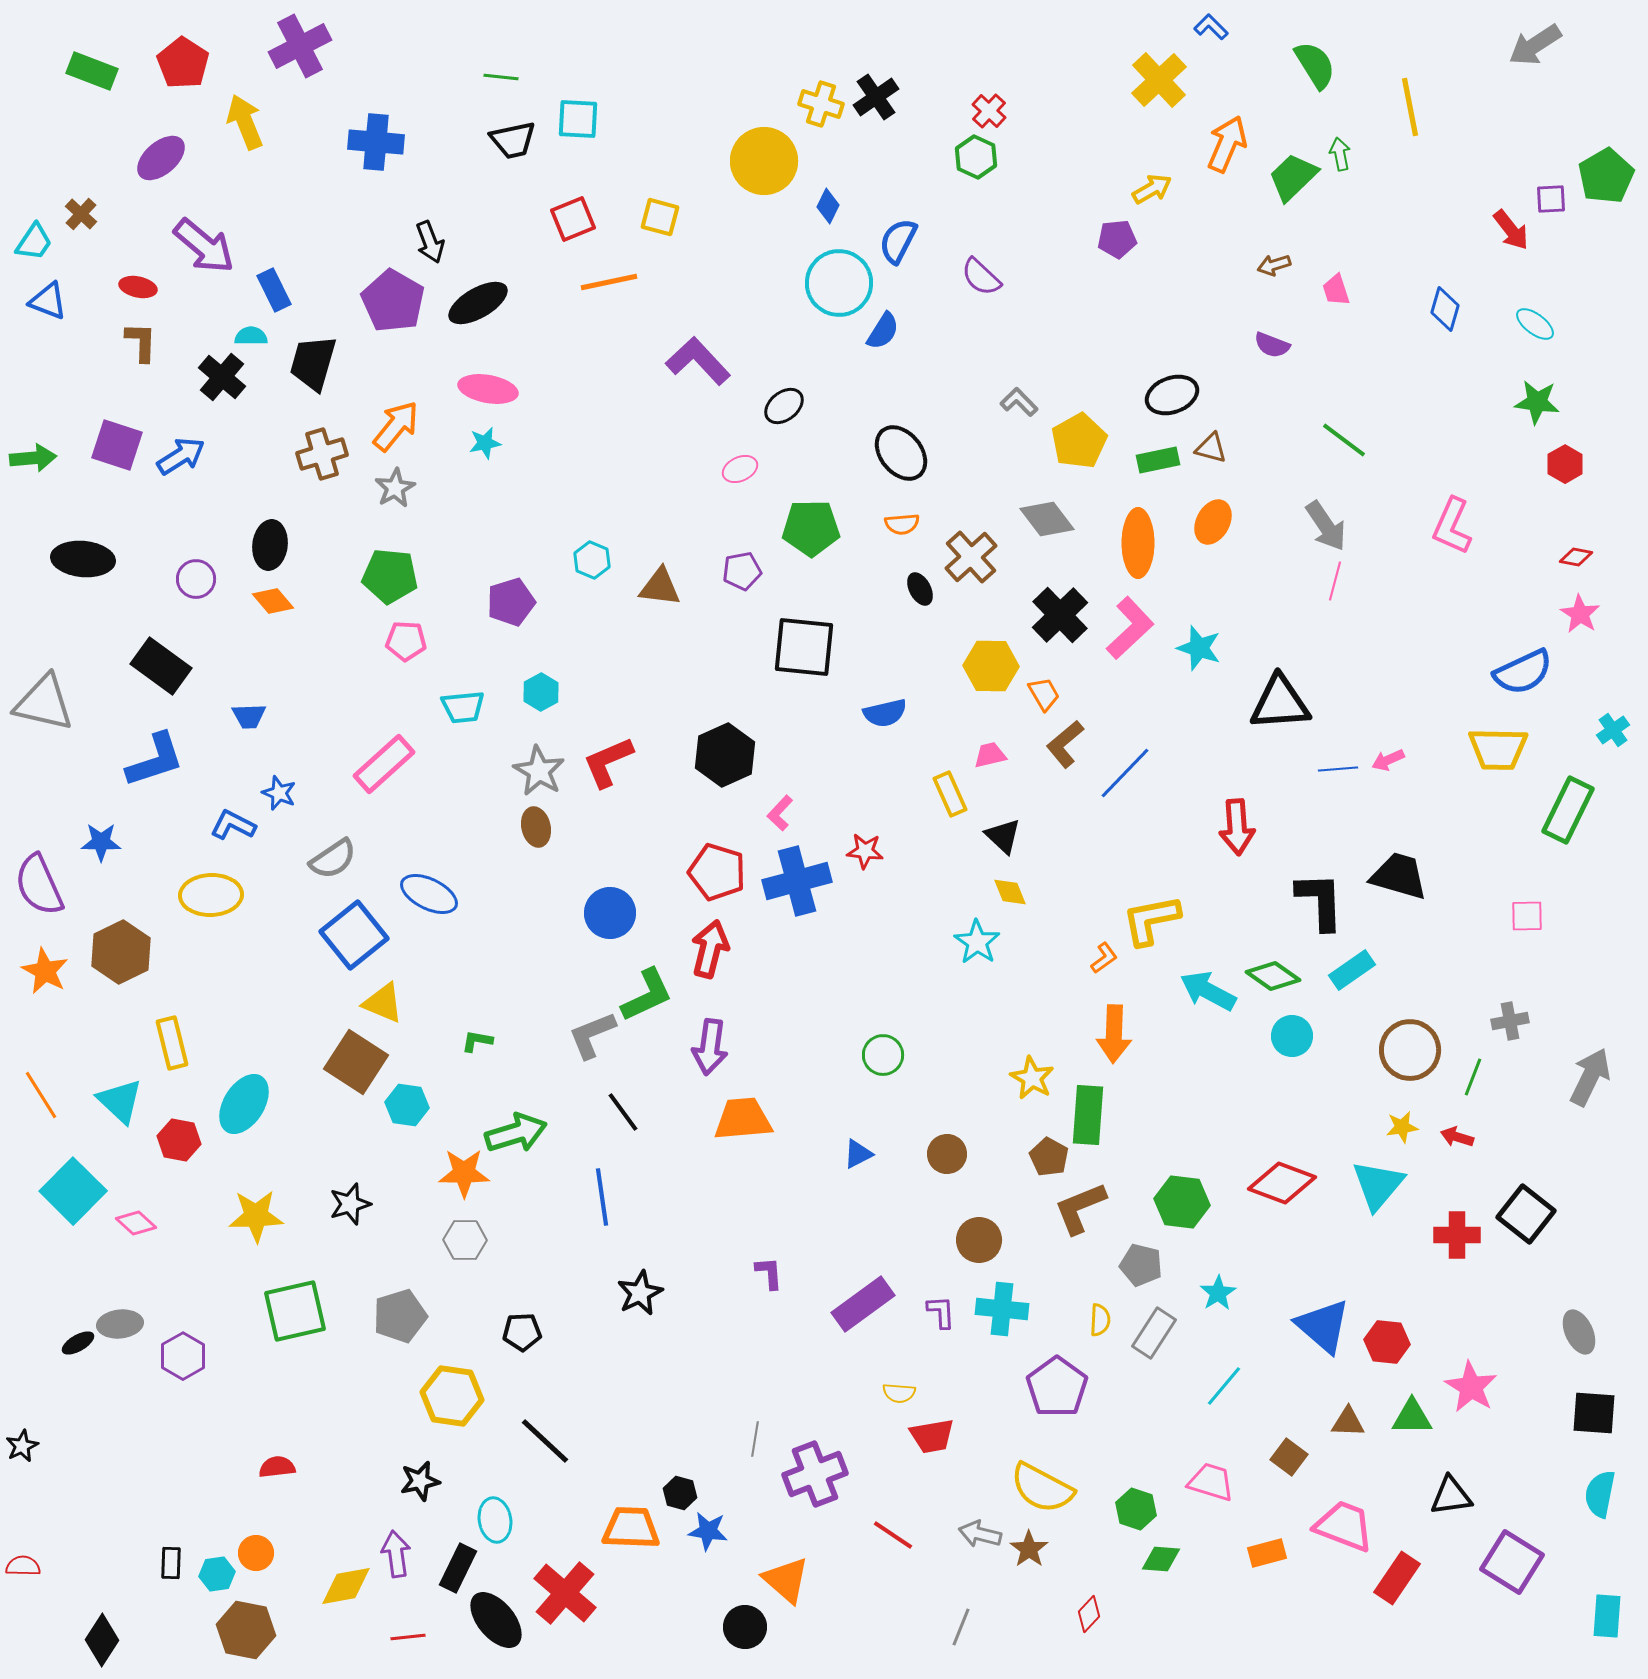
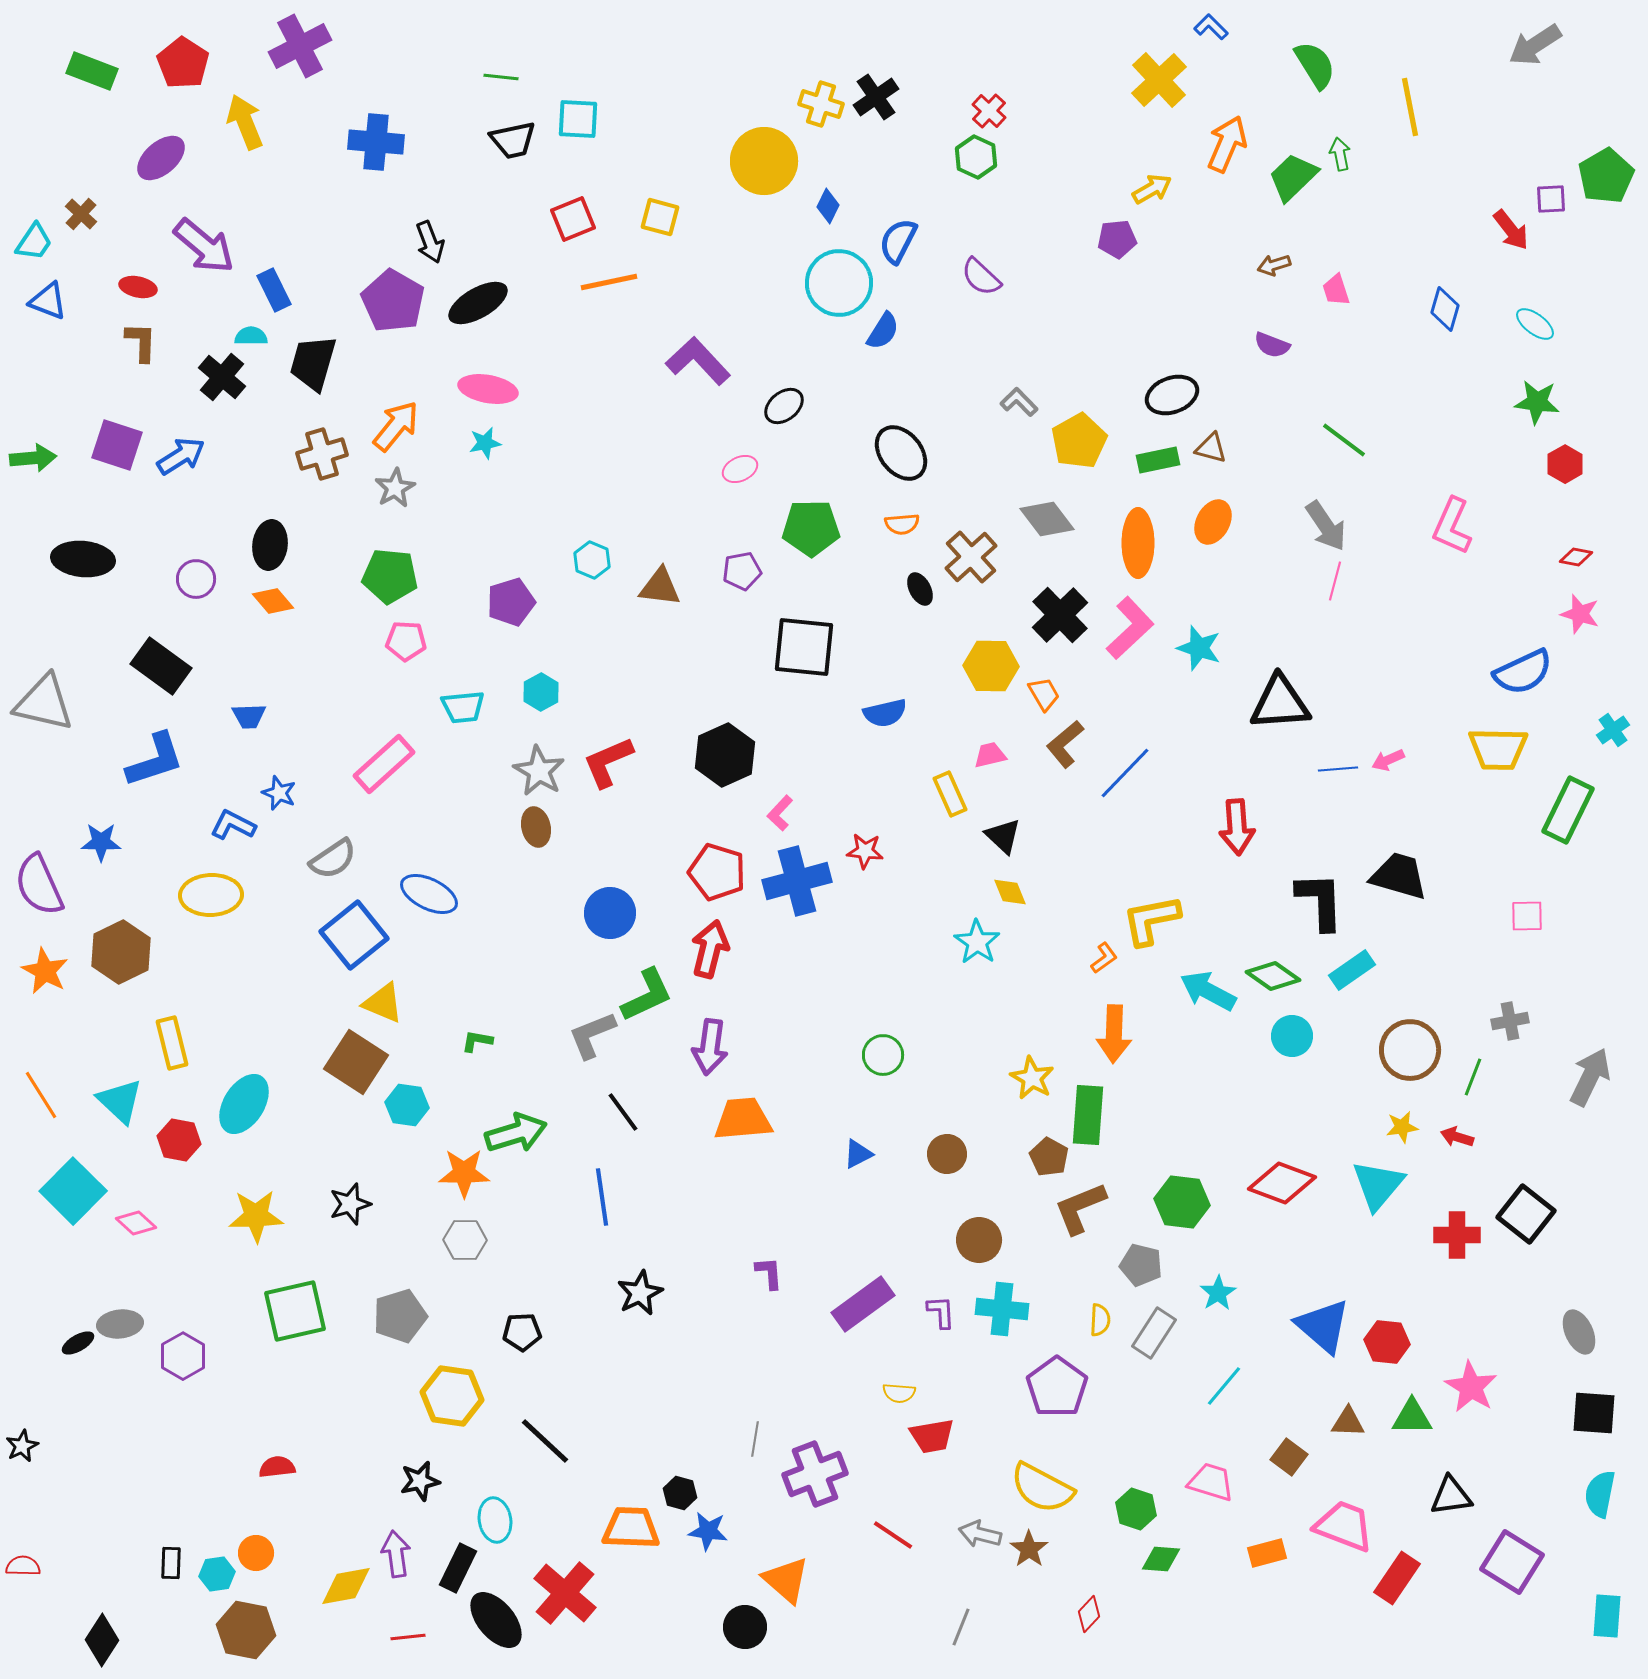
pink star at (1580, 614): rotated 15 degrees counterclockwise
